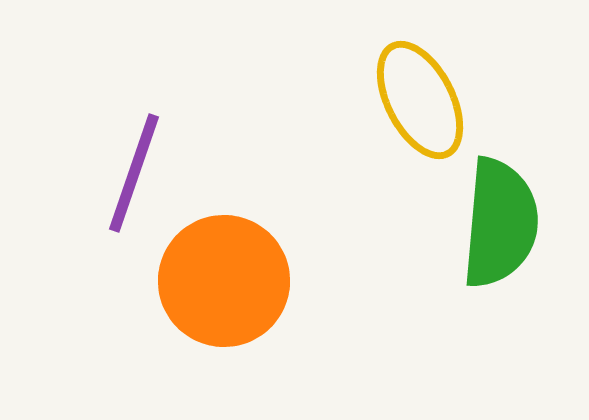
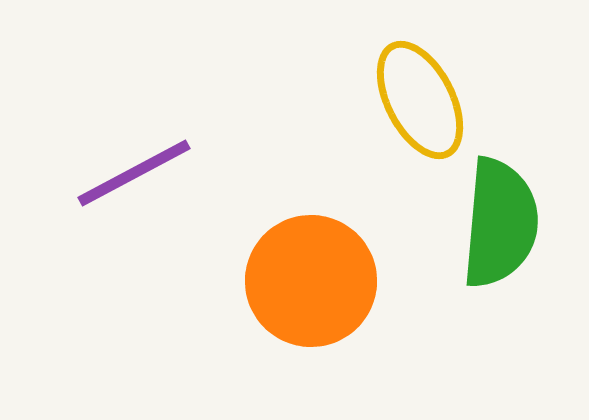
purple line: rotated 43 degrees clockwise
orange circle: moved 87 px right
